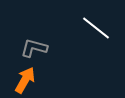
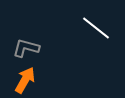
gray L-shape: moved 8 px left
